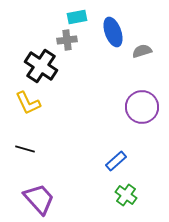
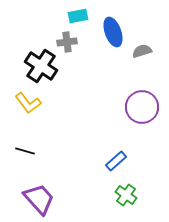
cyan rectangle: moved 1 px right, 1 px up
gray cross: moved 2 px down
yellow L-shape: rotated 12 degrees counterclockwise
black line: moved 2 px down
